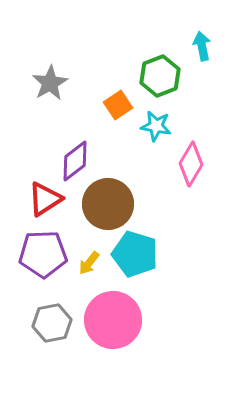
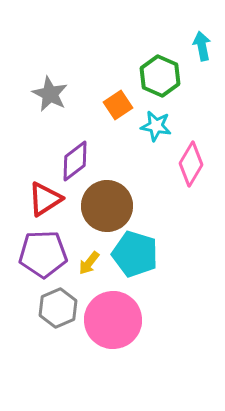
green hexagon: rotated 15 degrees counterclockwise
gray star: moved 11 px down; rotated 15 degrees counterclockwise
brown circle: moved 1 px left, 2 px down
gray hexagon: moved 6 px right, 15 px up; rotated 12 degrees counterclockwise
